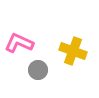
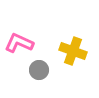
gray circle: moved 1 px right
